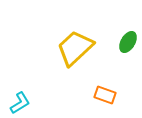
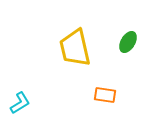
yellow trapezoid: rotated 60 degrees counterclockwise
orange rectangle: rotated 10 degrees counterclockwise
